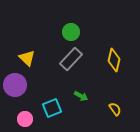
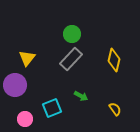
green circle: moved 1 px right, 2 px down
yellow triangle: rotated 24 degrees clockwise
